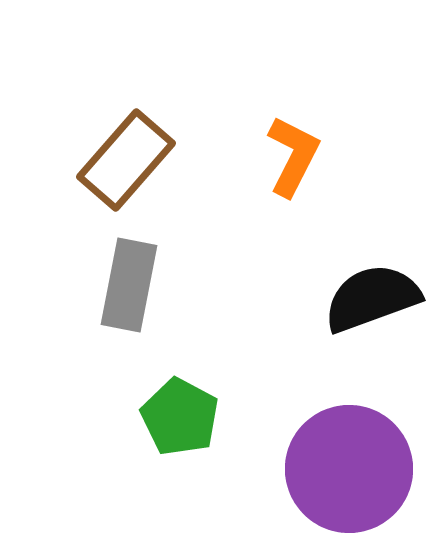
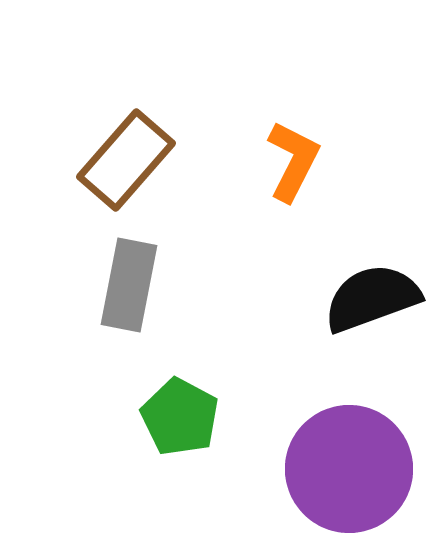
orange L-shape: moved 5 px down
